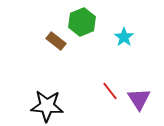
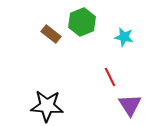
cyan star: rotated 24 degrees counterclockwise
brown rectangle: moved 5 px left, 7 px up
red line: moved 14 px up; rotated 12 degrees clockwise
purple triangle: moved 9 px left, 6 px down
